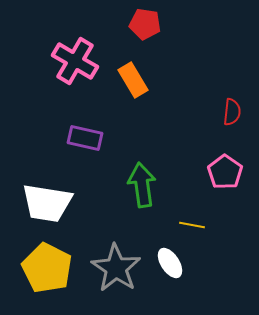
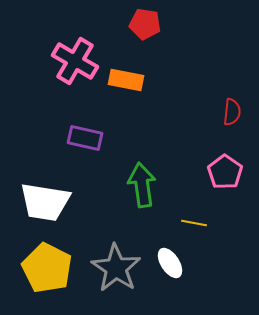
orange rectangle: moved 7 px left; rotated 48 degrees counterclockwise
white trapezoid: moved 2 px left, 1 px up
yellow line: moved 2 px right, 2 px up
